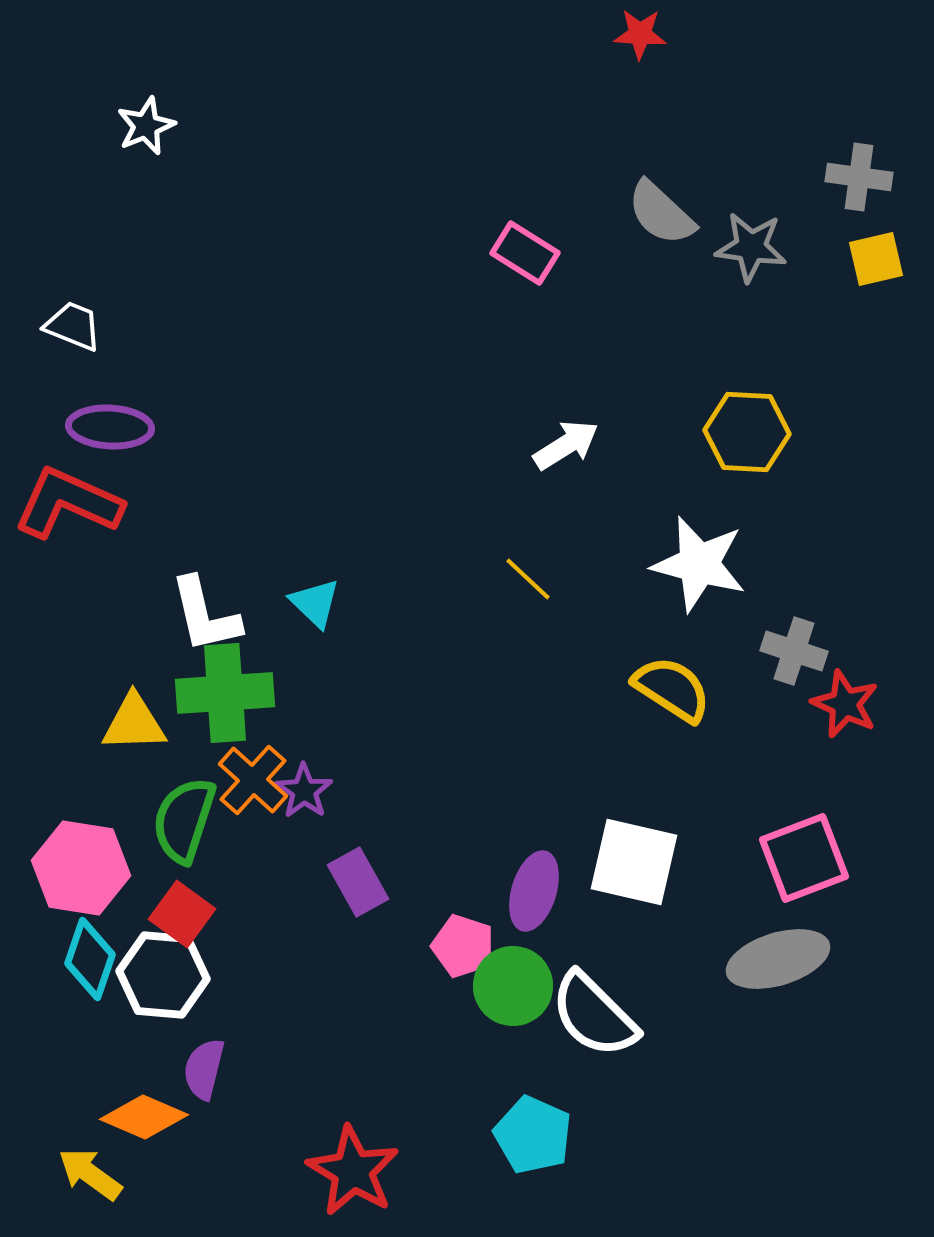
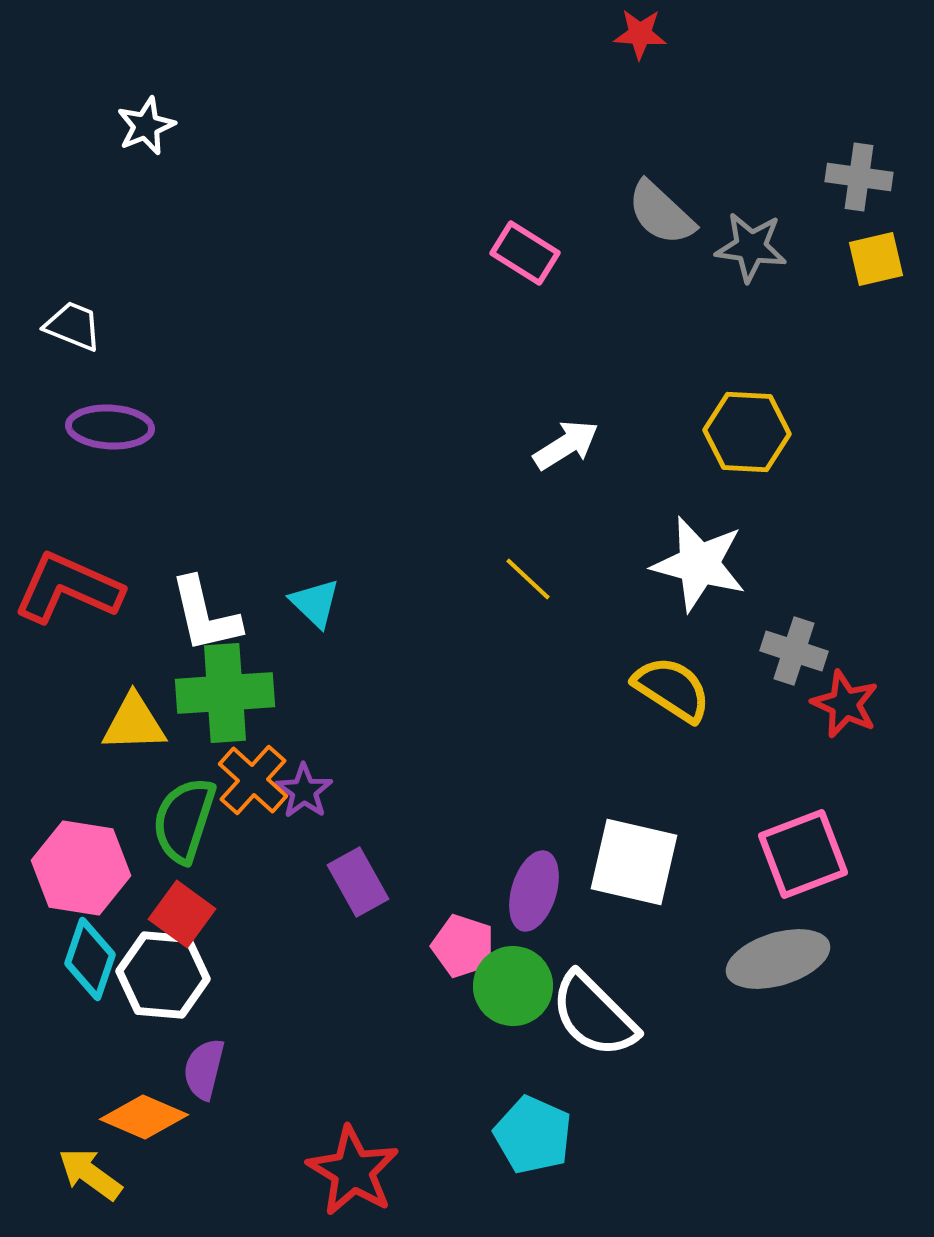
red L-shape at (68, 503): moved 85 px down
pink square at (804, 858): moved 1 px left, 4 px up
